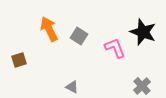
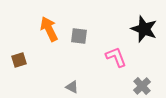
black star: moved 1 px right, 3 px up
gray square: rotated 24 degrees counterclockwise
pink L-shape: moved 1 px right, 9 px down
